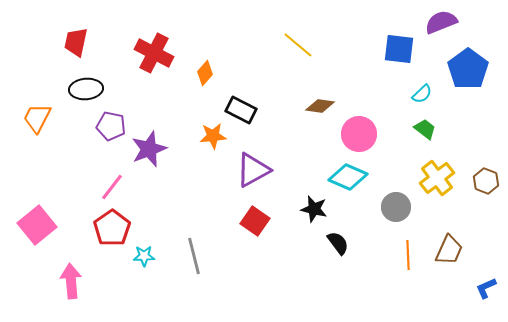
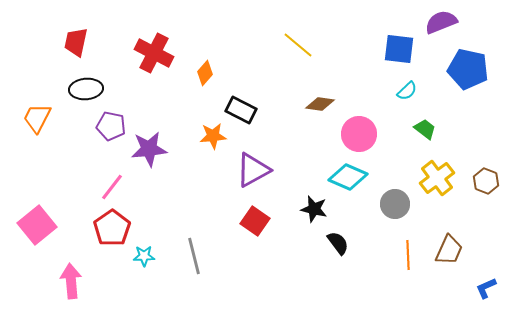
blue pentagon: rotated 24 degrees counterclockwise
cyan semicircle: moved 15 px left, 3 px up
brown diamond: moved 2 px up
purple star: rotated 15 degrees clockwise
gray circle: moved 1 px left, 3 px up
